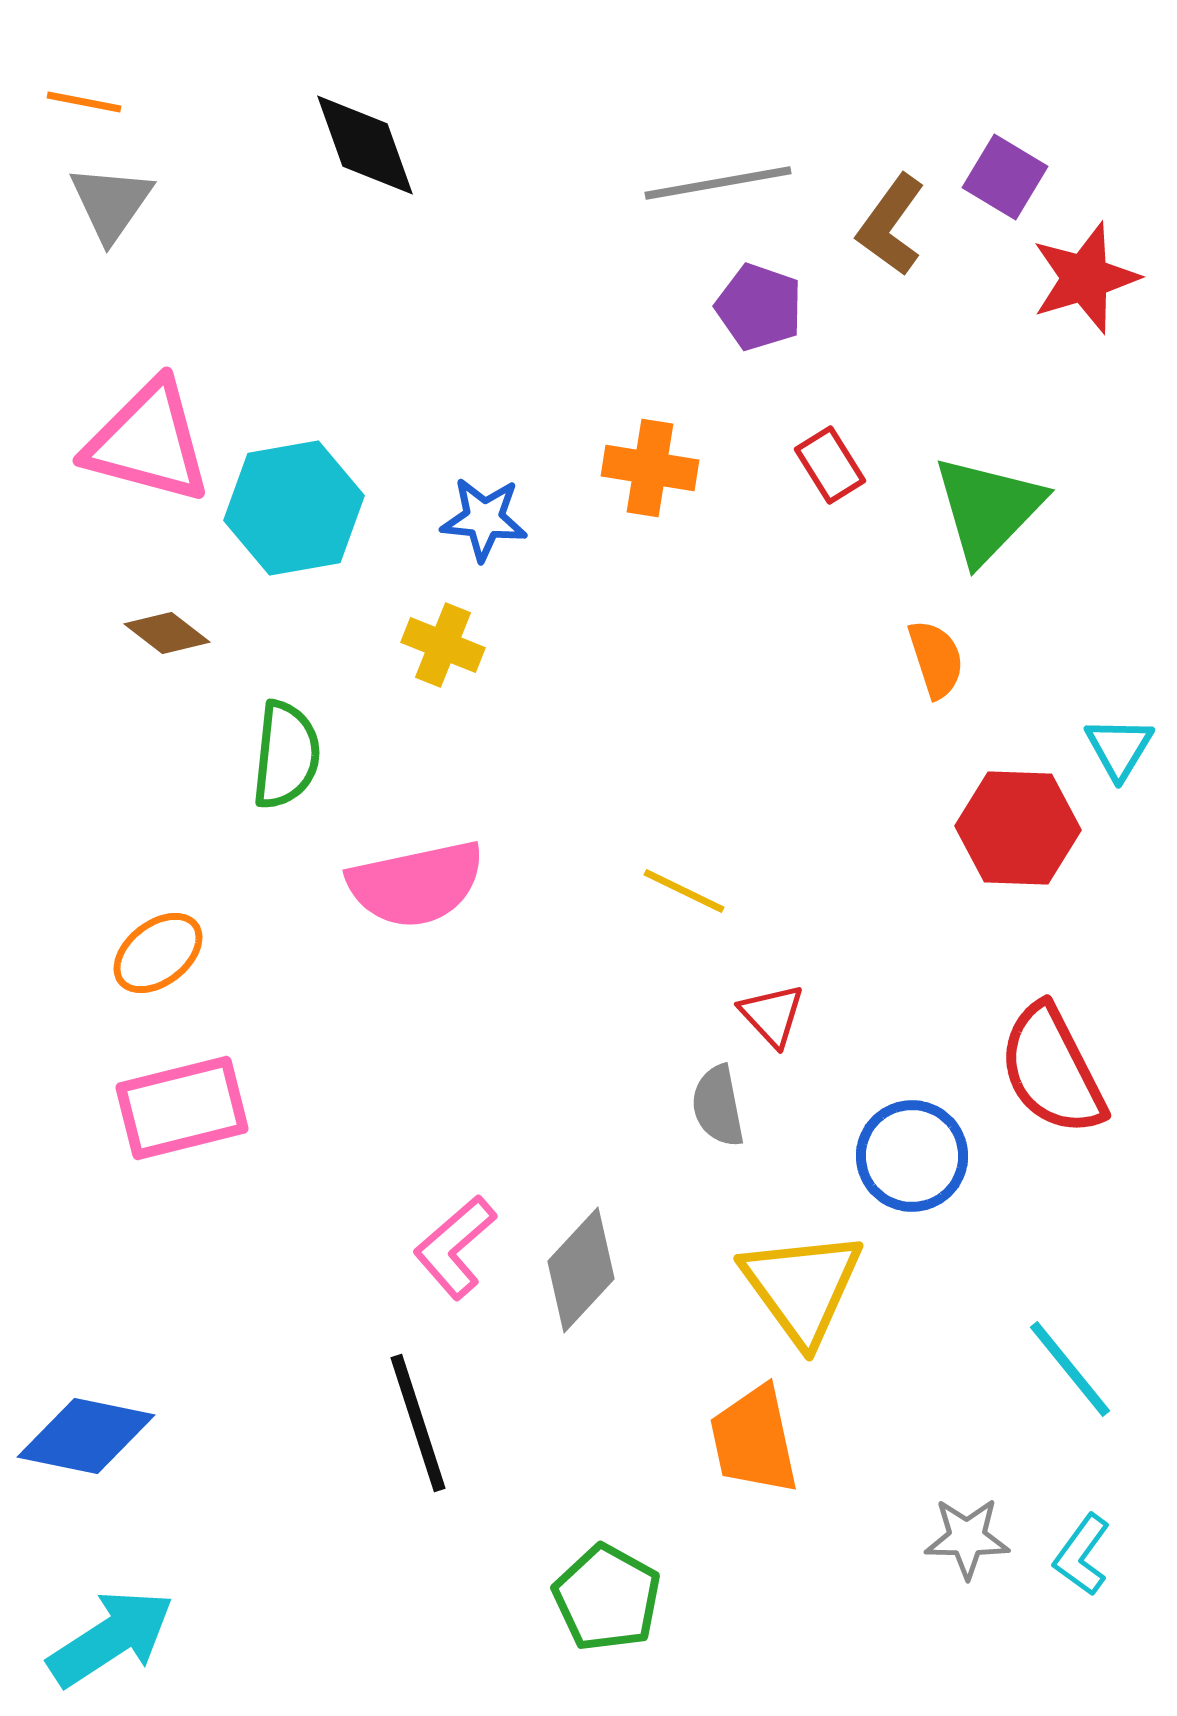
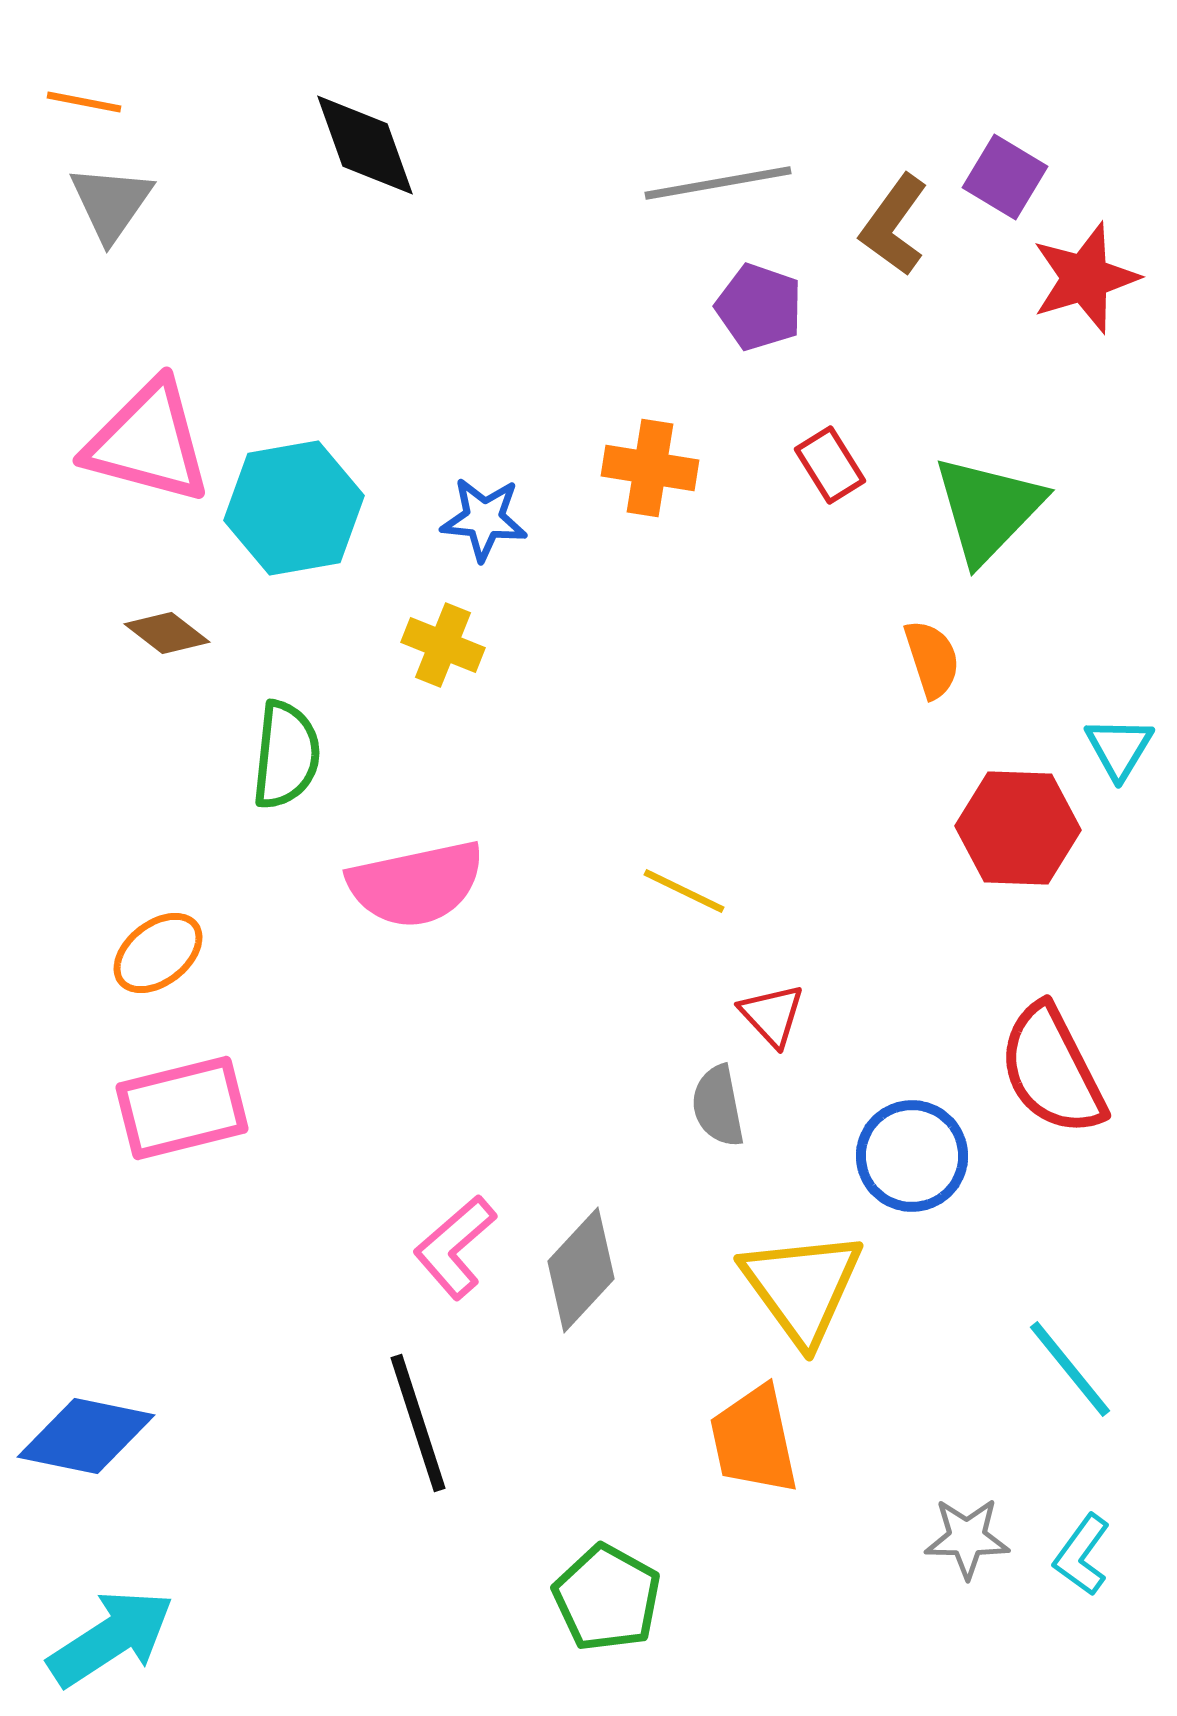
brown L-shape: moved 3 px right
orange semicircle: moved 4 px left
